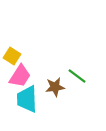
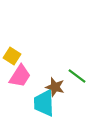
brown star: rotated 24 degrees clockwise
cyan trapezoid: moved 17 px right, 4 px down
